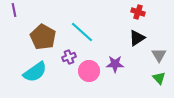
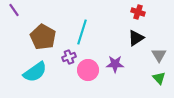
purple line: rotated 24 degrees counterclockwise
cyan line: rotated 65 degrees clockwise
black triangle: moved 1 px left
pink circle: moved 1 px left, 1 px up
